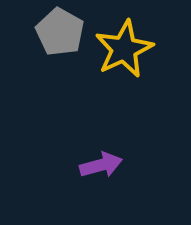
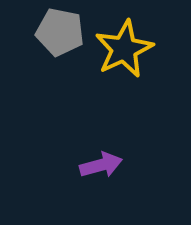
gray pentagon: rotated 18 degrees counterclockwise
